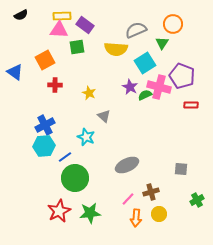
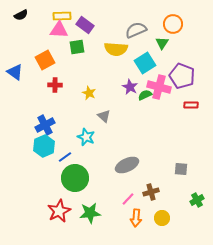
cyan hexagon: rotated 20 degrees counterclockwise
yellow circle: moved 3 px right, 4 px down
